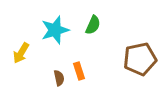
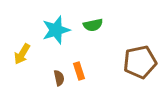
green semicircle: rotated 54 degrees clockwise
cyan star: moved 1 px right
yellow arrow: moved 1 px right, 1 px down
brown pentagon: moved 3 px down
